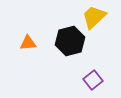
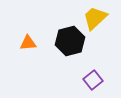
yellow trapezoid: moved 1 px right, 1 px down
